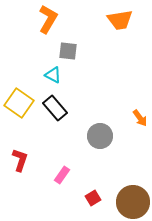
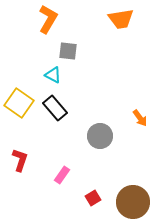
orange trapezoid: moved 1 px right, 1 px up
